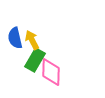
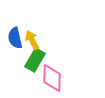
pink diamond: moved 1 px right, 6 px down
